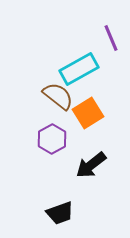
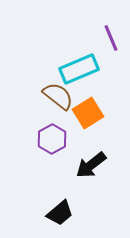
cyan rectangle: rotated 6 degrees clockwise
black trapezoid: rotated 20 degrees counterclockwise
